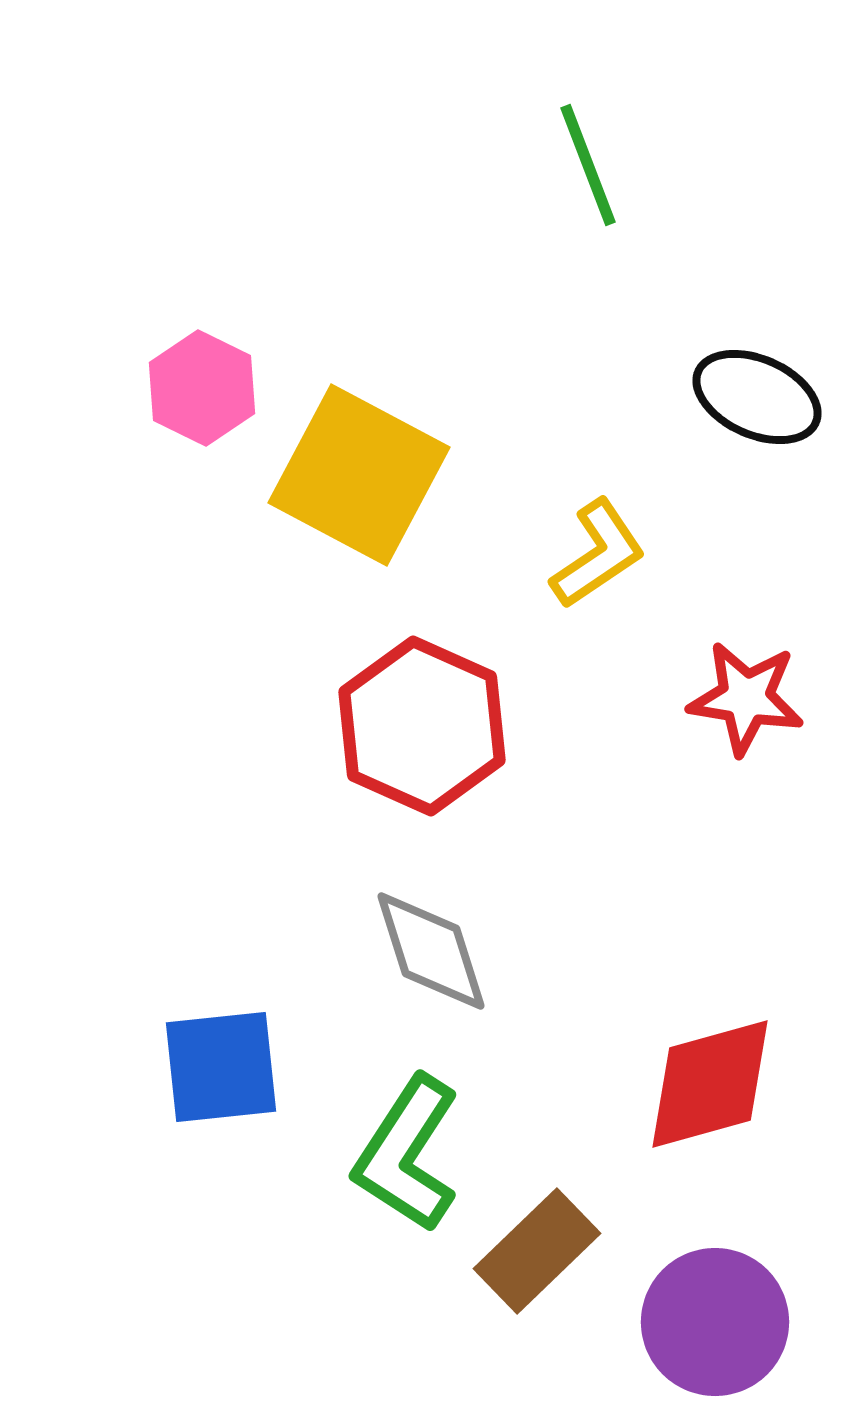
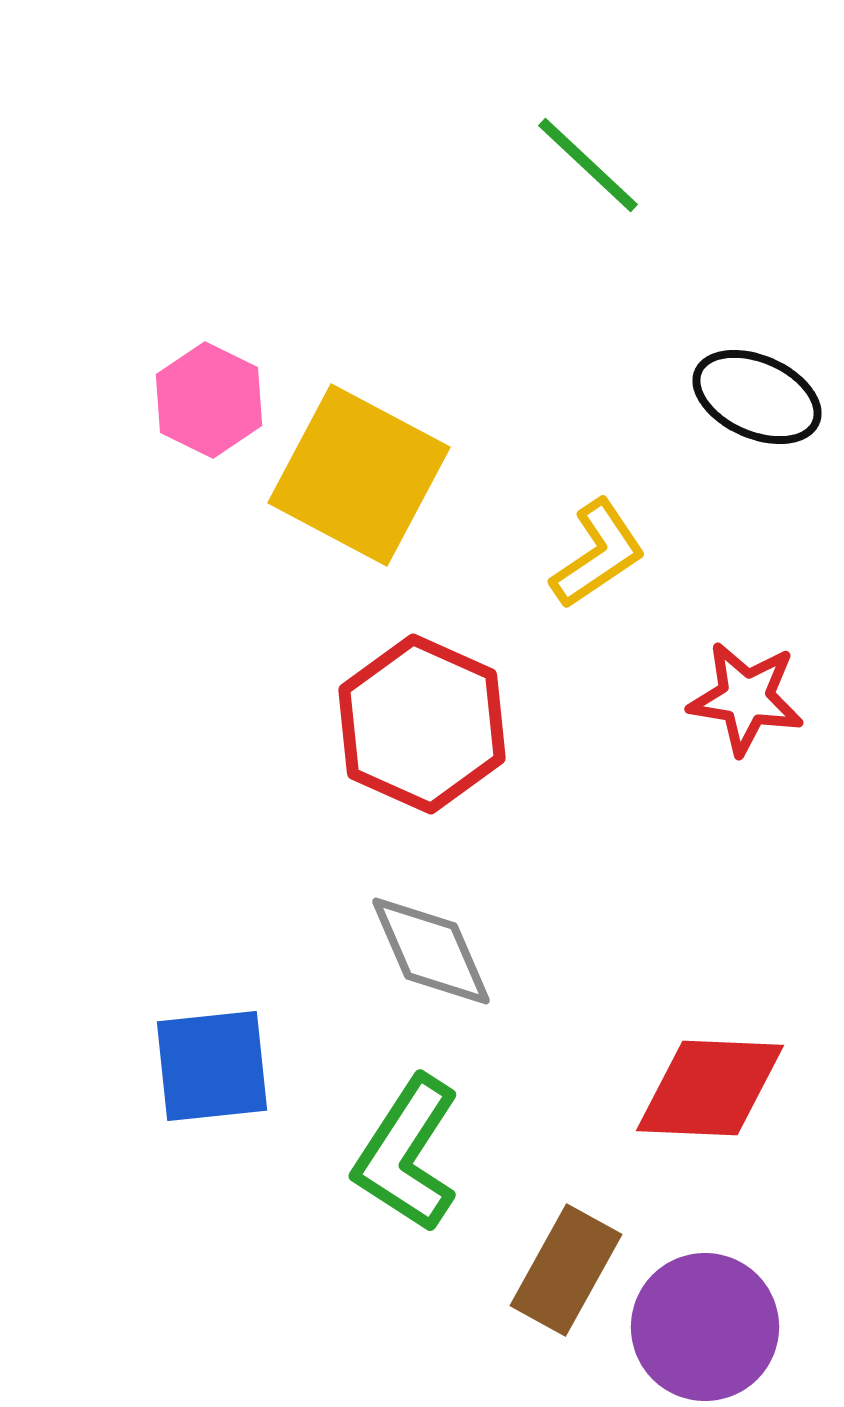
green line: rotated 26 degrees counterclockwise
pink hexagon: moved 7 px right, 12 px down
red hexagon: moved 2 px up
gray diamond: rotated 6 degrees counterclockwise
blue square: moved 9 px left, 1 px up
red diamond: moved 4 px down; rotated 18 degrees clockwise
brown rectangle: moved 29 px right, 19 px down; rotated 17 degrees counterclockwise
purple circle: moved 10 px left, 5 px down
